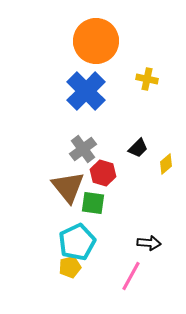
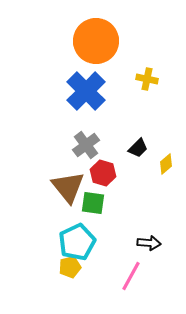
gray cross: moved 3 px right, 4 px up
